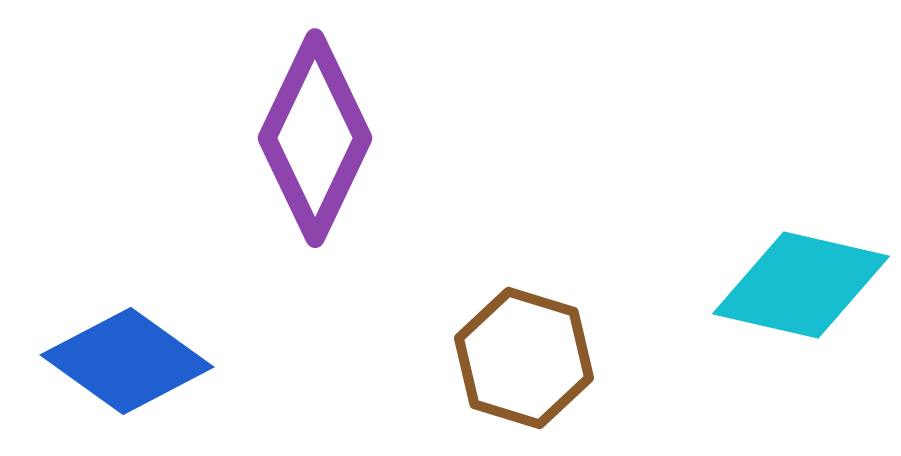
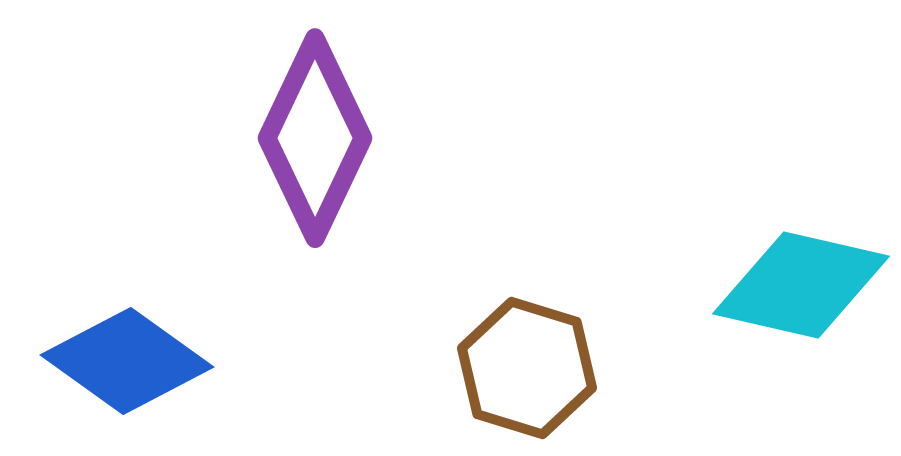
brown hexagon: moved 3 px right, 10 px down
